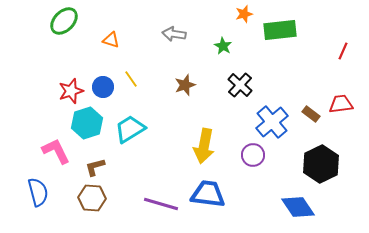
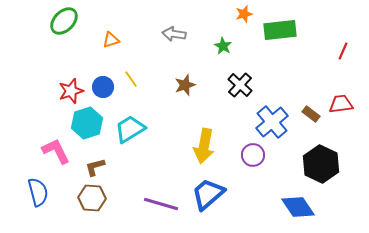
orange triangle: rotated 36 degrees counterclockwise
black hexagon: rotated 9 degrees counterclockwise
blue trapezoid: rotated 48 degrees counterclockwise
